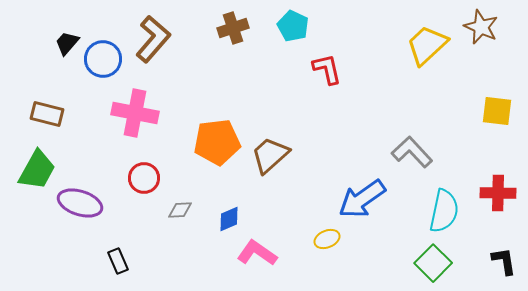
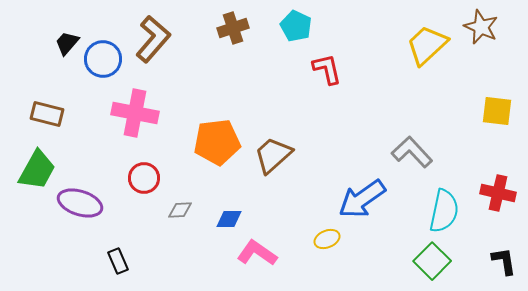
cyan pentagon: moved 3 px right
brown trapezoid: moved 3 px right
red cross: rotated 12 degrees clockwise
blue diamond: rotated 24 degrees clockwise
green square: moved 1 px left, 2 px up
